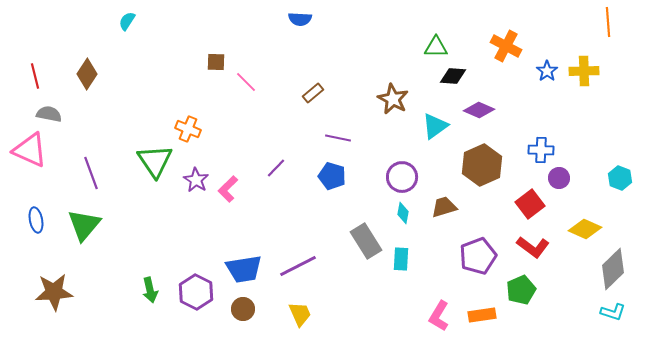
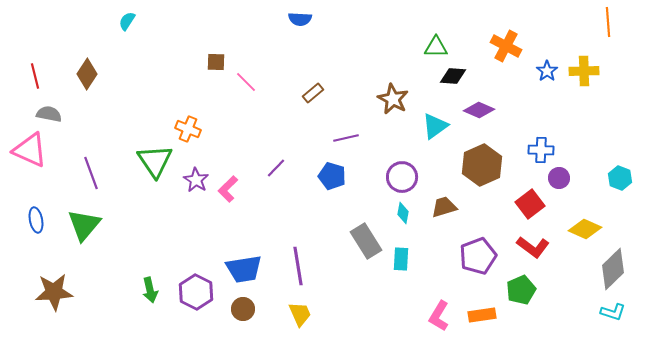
purple line at (338, 138): moved 8 px right; rotated 25 degrees counterclockwise
purple line at (298, 266): rotated 72 degrees counterclockwise
